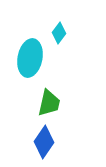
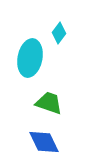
green trapezoid: rotated 84 degrees counterclockwise
blue diamond: rotated 60 degrees counterclockwise
